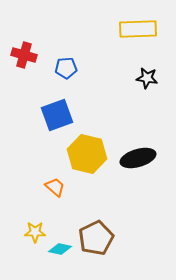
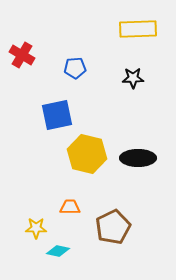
red cross: moved 2 px left; rotated 15 degrees clockwise
blue pentagon: moved 9 px right
black star: moved 14 px left; rotated 10 degrees counterclockwise
blue square: rotated 8 degrees clockwise
black ellipse: rotated 16 degrees clockwise
orange trapezoid: moved 15 px right, 20 px down; rotated 40 degrees counterclockwise
yellow star: moved 1 px right, 4 px up
brown pentagon: moved 17 px right, 11 px up
cyan diamond: moved 2 px left, 2 px down
